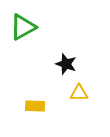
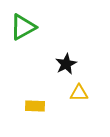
black star: rotated 25 degrees clockwise
